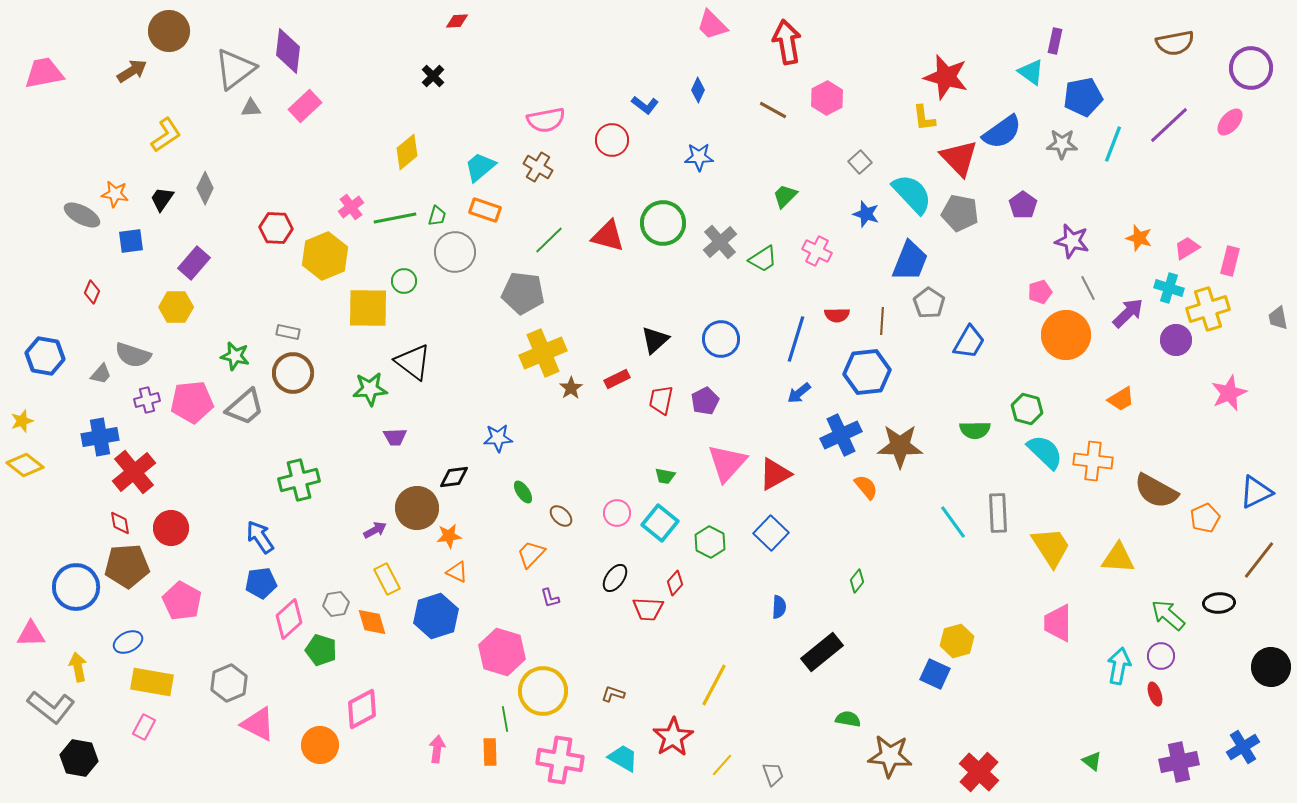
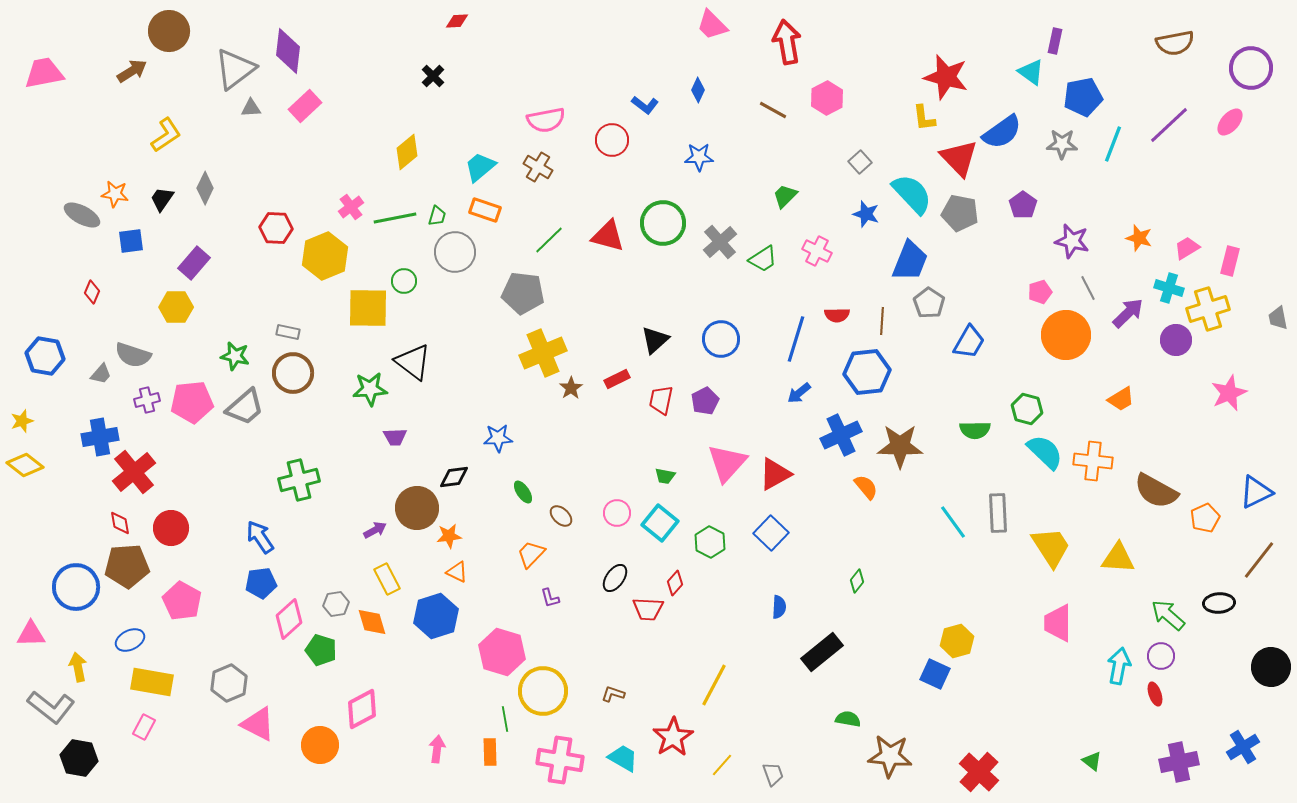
blue ellipse at (128, 642): moved 2 px right, 2 px up
